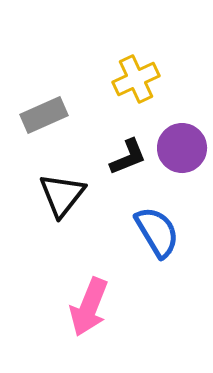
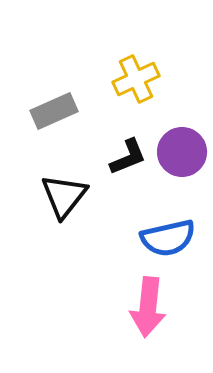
gray rectangle: moved 10 px right, 4 px up
purple circle: moved 4 px down
black triangle: moved 2 px right, 1 px down
blue semicircle: moved 11 px right, 6 px down; rotated 108 degrees clockwise
pink arrow: moved 59 px right; rotated 16 degrees counterclockwise
